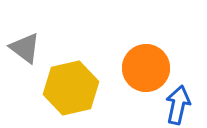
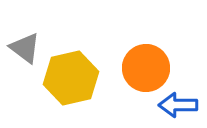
yellow hexagon: moved 10 px up
blue arrow: rotated 102 degrees counterclockwise
